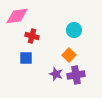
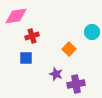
pink diamond: moved 1 px left
cyan circle: moved 18 px right, 2 px down
red cross: rotated 32 degrees counterclockwise
orange square: moved 6 px up
purple cross: moved 9 px down
